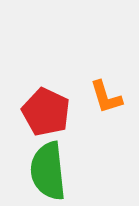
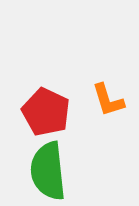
orange L-shape: moved 2 px right, 3 px down
